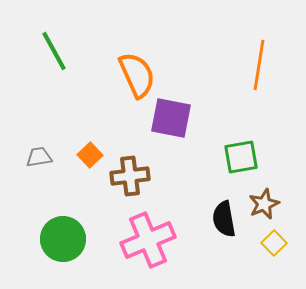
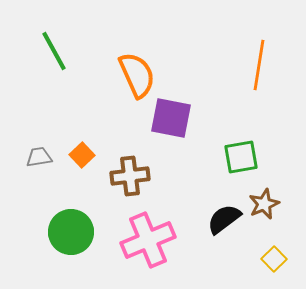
orange square: moved 8 px left
black semicircle: rotated 63 degrees clockwise
green circle: moved 8 px right, 7 px up
yellow square: moved 16 px down
